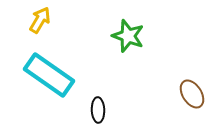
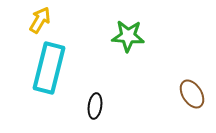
green star: rotated 16 degrees counterclockwise
cyan rectangle: moved 7 px up; rotated 69 degrees clockwise
black ellipse: moved 3 px left, 4 px up; rotated 10 degrees clockwise
